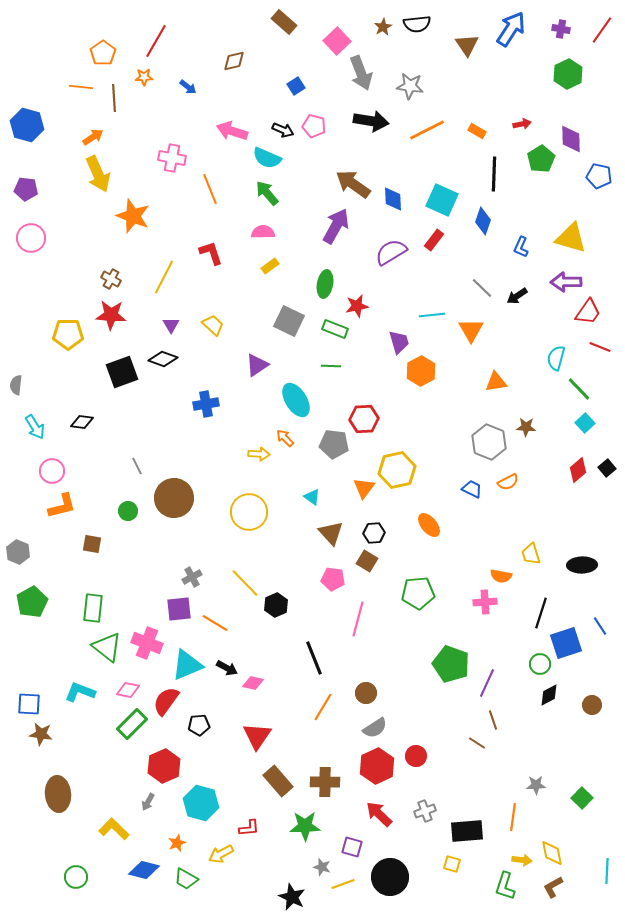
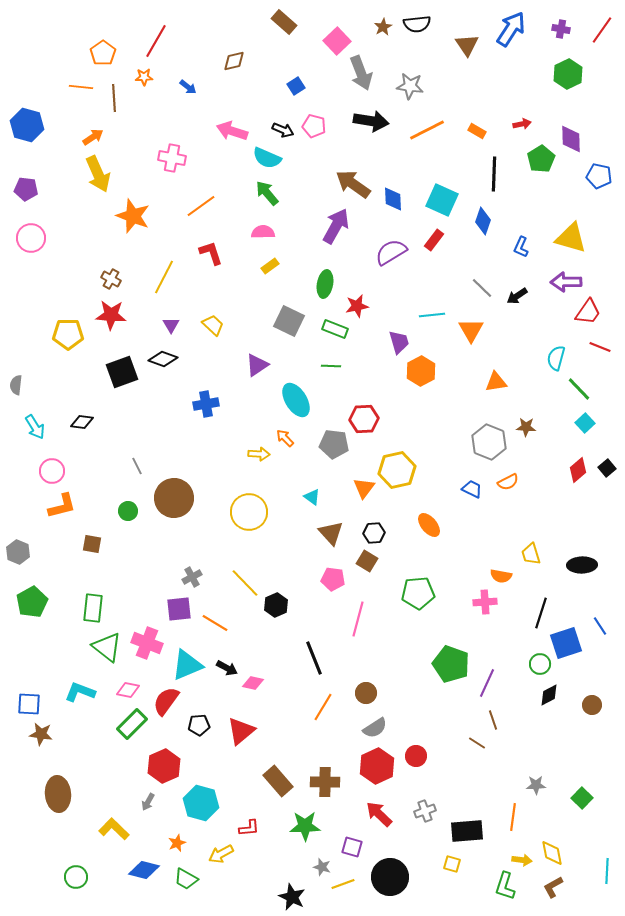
orange line at (210, 189): moved 9 px left, 17 px down; rotated 76 degrees clockwise
red triangle at (257, 736): moved 16 px left, 5 px up; rotated 16 degrees clockwise
